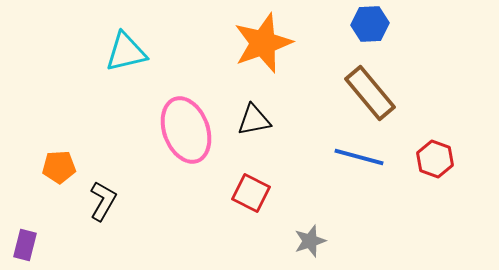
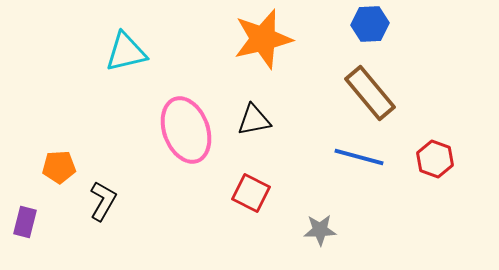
orange star: moved 4 px up; rotated 6 degrees clockwise
gray star: moved 10 px right, 11 px up; rotated 16 degrees clockwise
purple rectangle: moved 23 px up
